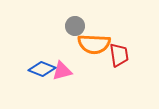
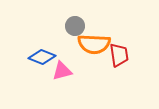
blue diamond: moved 12 px up
